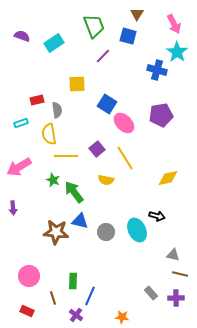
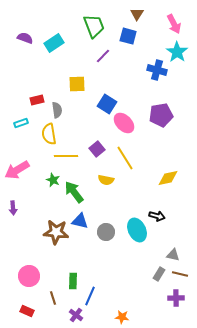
purple semicircle at (22, 36): moved 3 px right, 2 px down
pink arrow at (19, 167): moved 2 px left, 3 px down
gray rectangle at (151, 293): moved 8 px right, 19 px up; rotated 72 degrees clockwise
